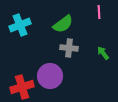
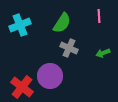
pink line: moved 4 px down
green semicircle: moved 1 px left, 1 px up; rotated 20 degrees counterclockwise
gray cross: rotated 18 degrees clockwise
green arrow: rotated 72 degrees counterclockwise
red cross: rotated 35 degrees counterclockwise
